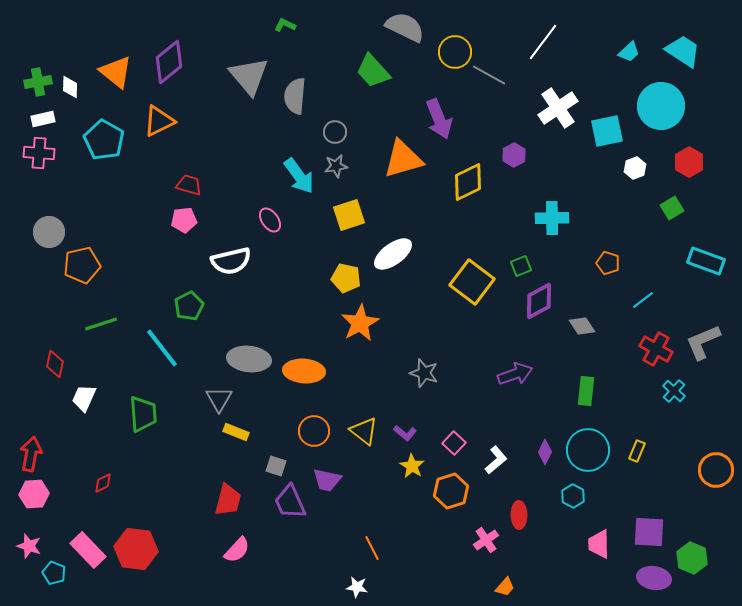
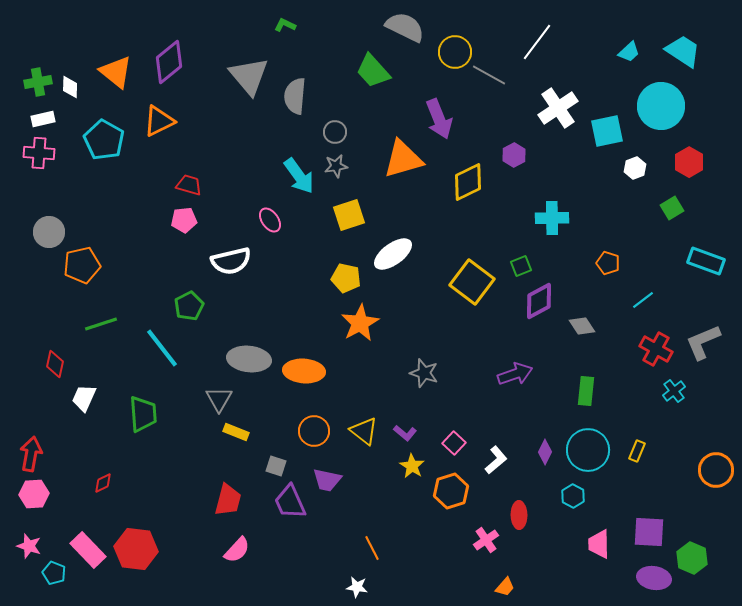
white line at (543, 42): moved 6 px left
cyan cross at (674, 391): rotated 10 degrees clockwise
